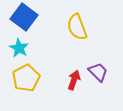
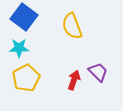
yellow semicircle: moved 5 px left, 1 px up
cyan star: rotated 30 degrees counterclockwise
